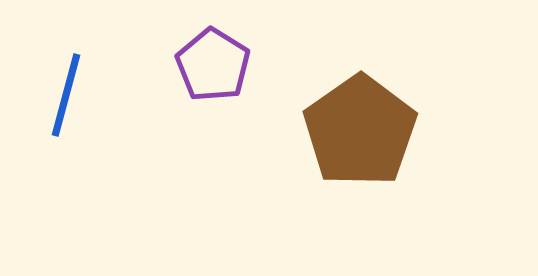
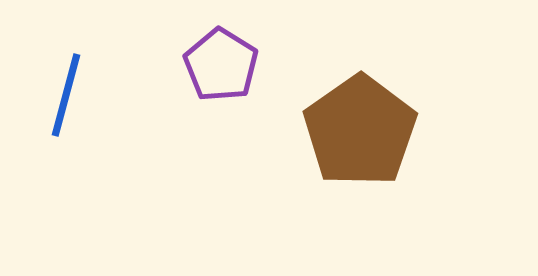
purple pentagon: moved 8 px right
